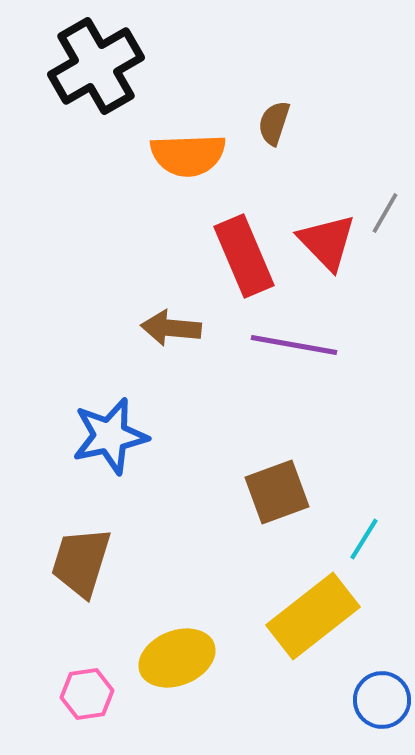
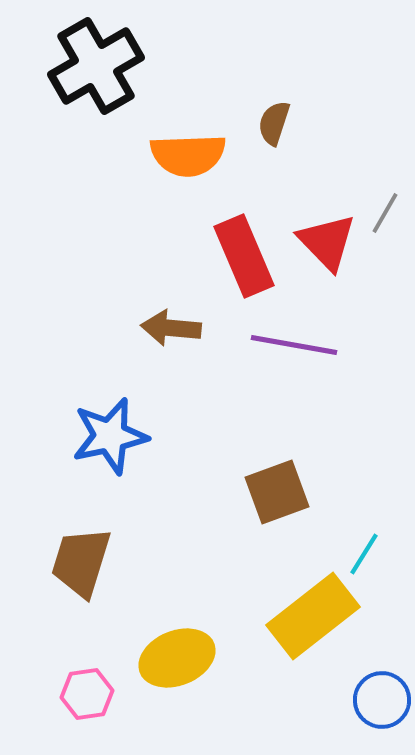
cyan line: moved 15 px down
